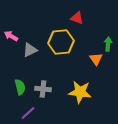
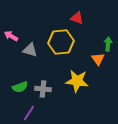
gray triangle: rotated 42 degrees clockwise
orange triangle: moved 2 px right
green semicircle: rotated 84 degrees clockwise
yellow star: moved 3 px left, 11 px up
purple line: moved 1 px right; rotated 14 degrees counterclockwise
